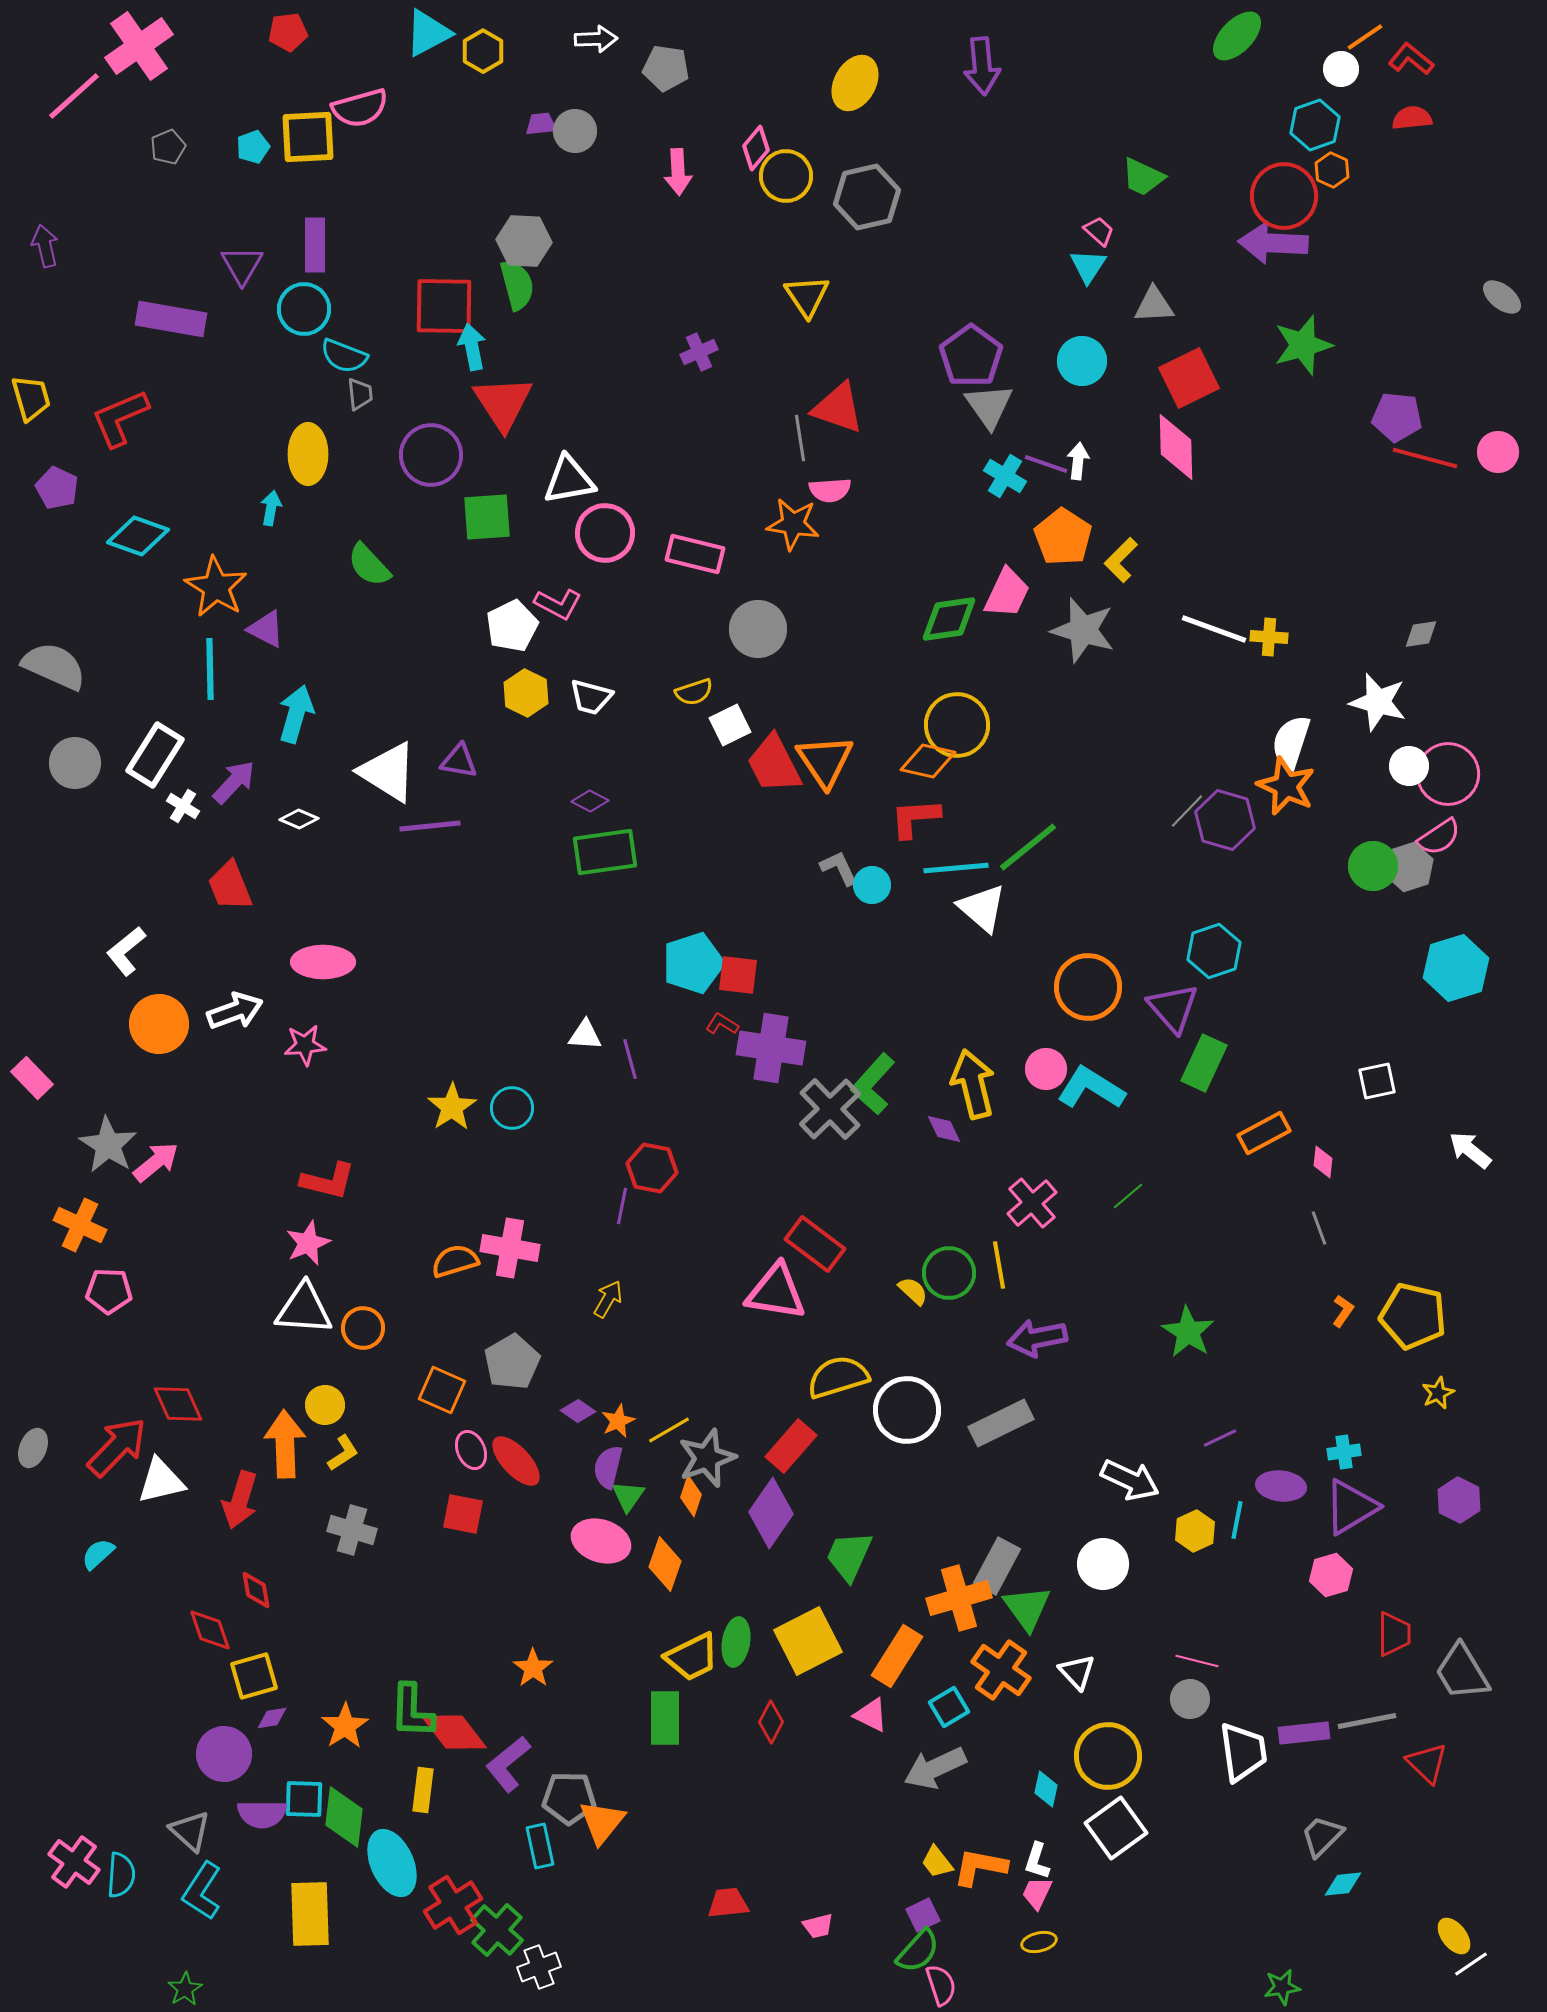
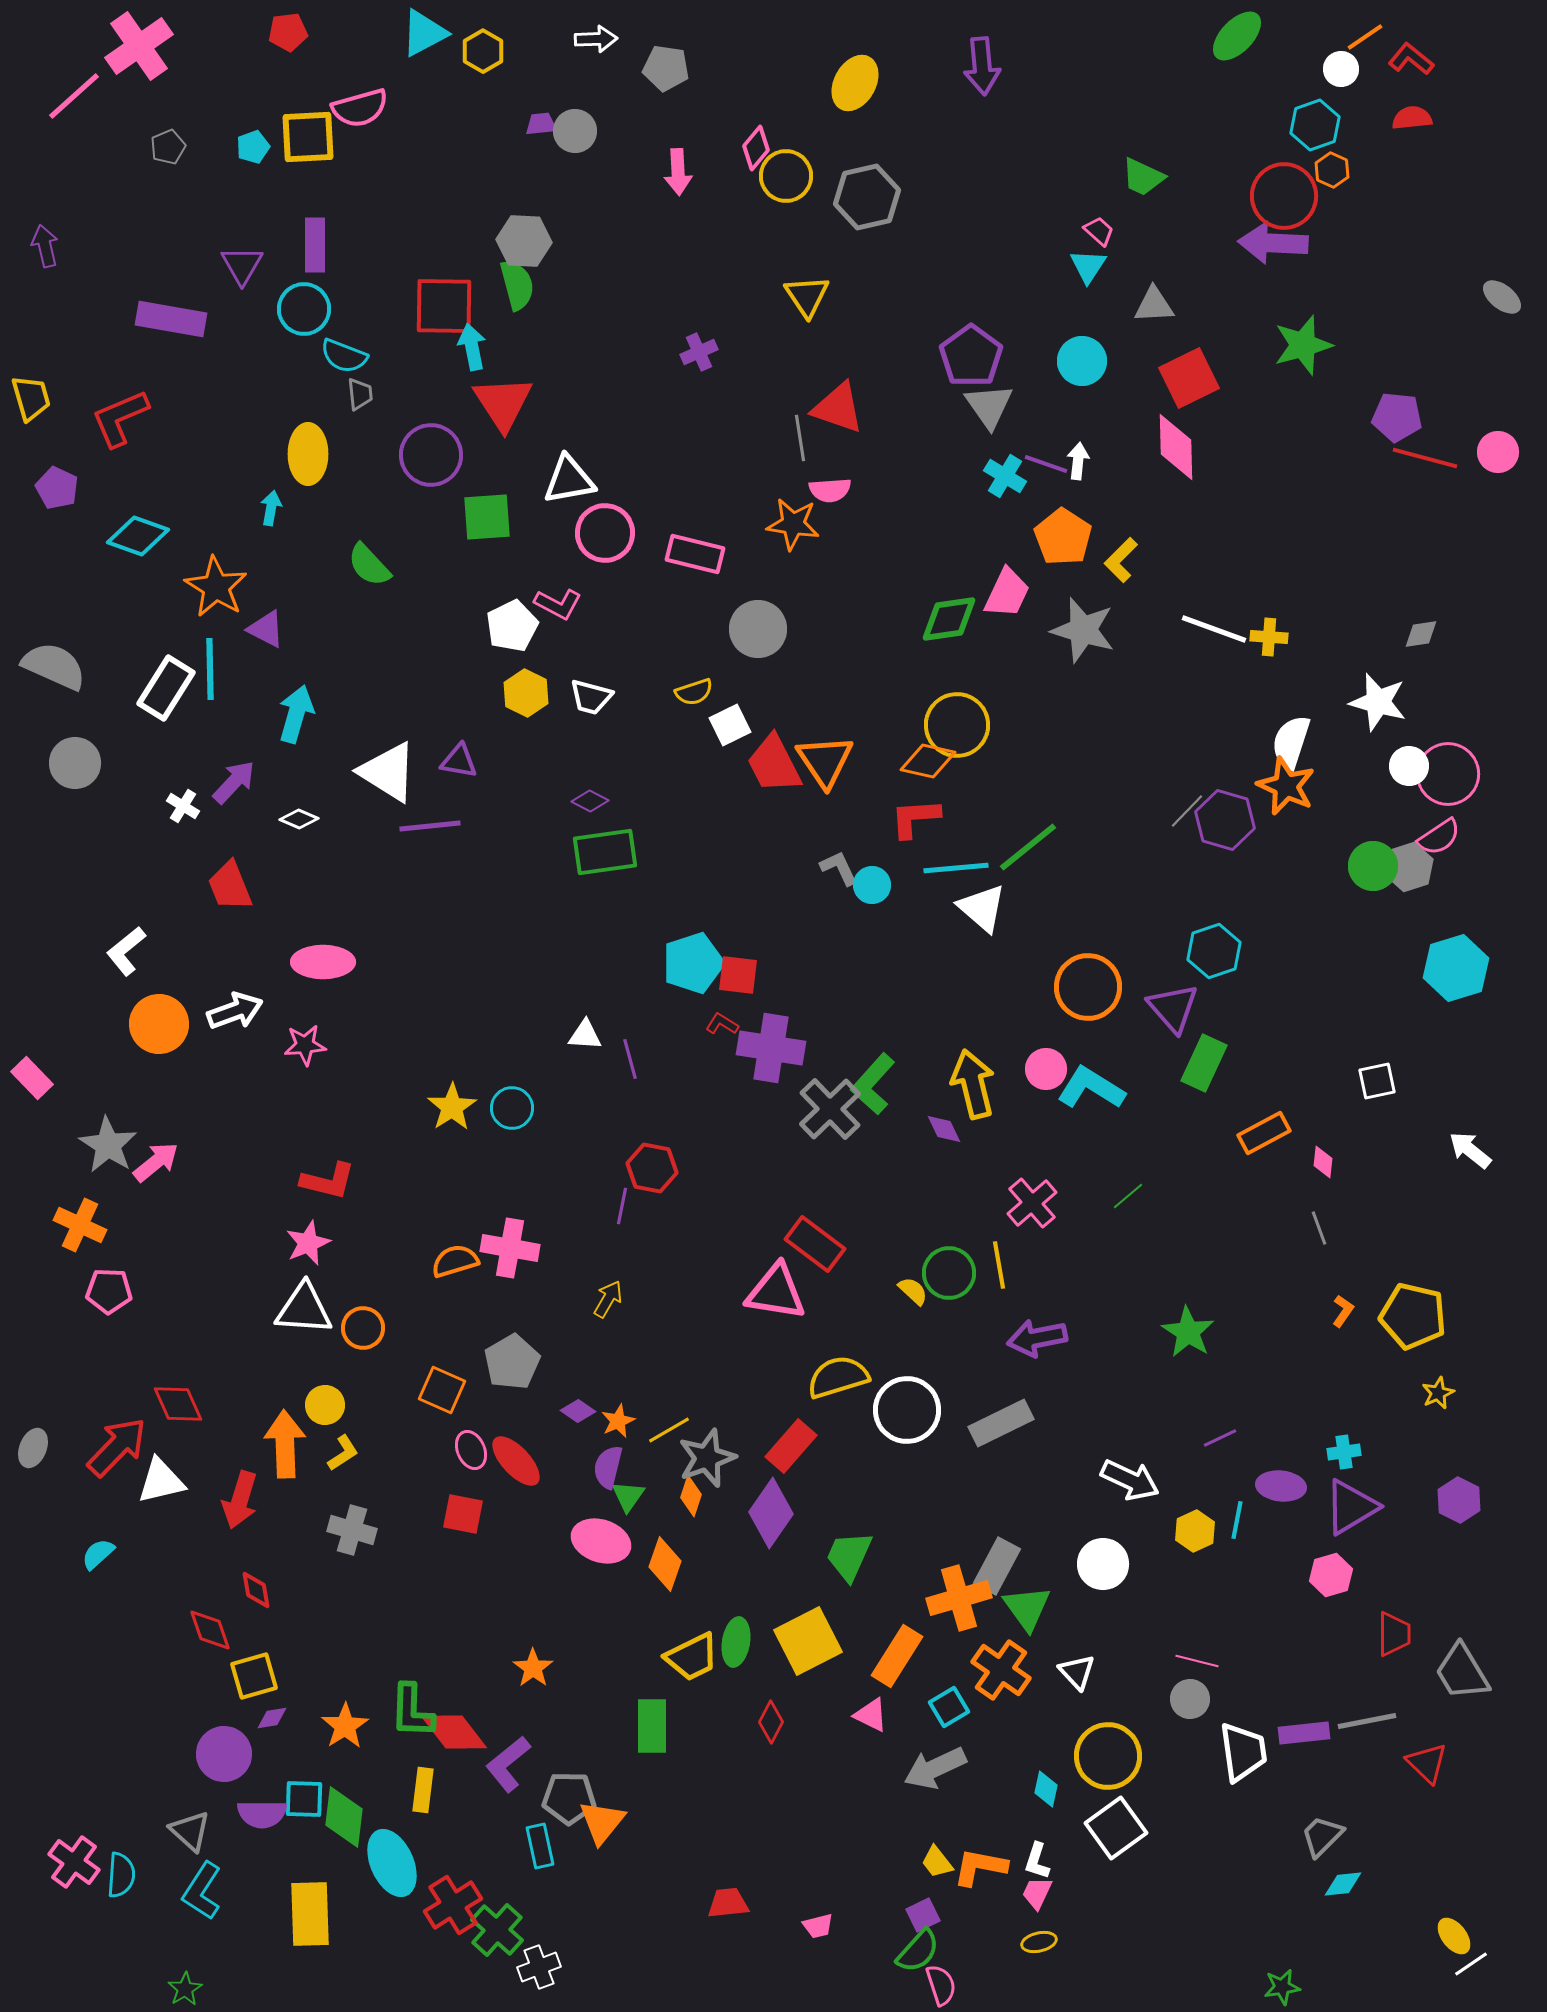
cyan triangle at (428, 33): moved 4 px left
white rectangle at (155, 755): moved 11 px right, 67 px up
green rectangle at (665, 1718): moved 13 px left, 8 px down
